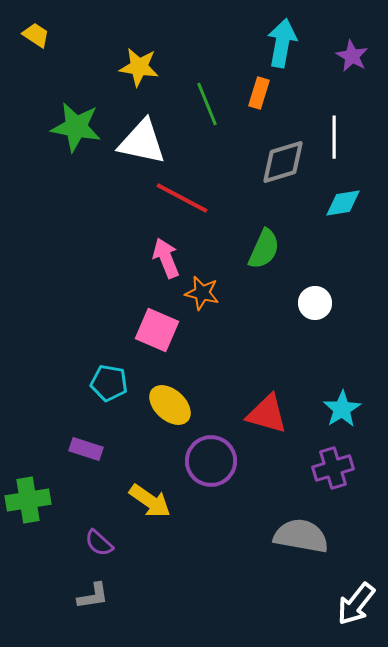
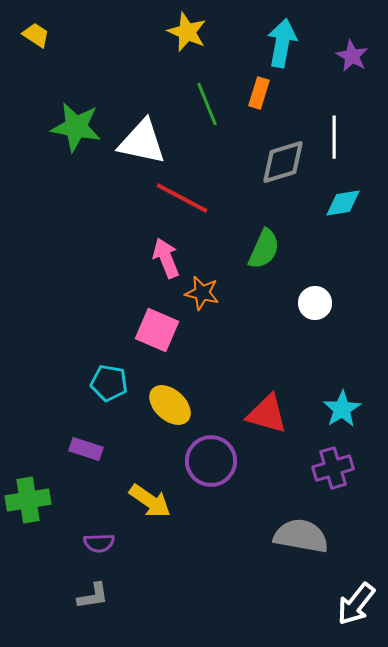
yellow star: moved 48 px right, 35 px up; rotated 15 degrees clockwise
purple semicircle: rotated 44 degrees counterclockwise
